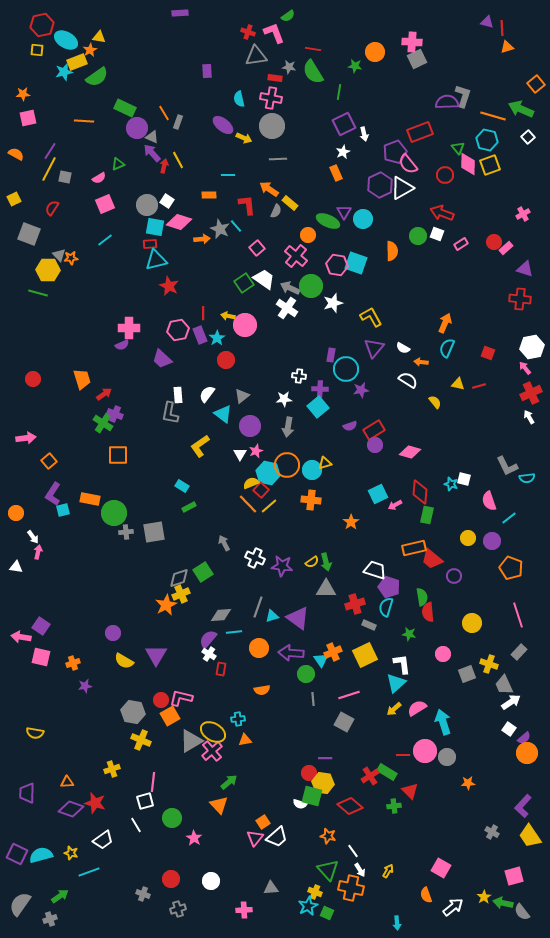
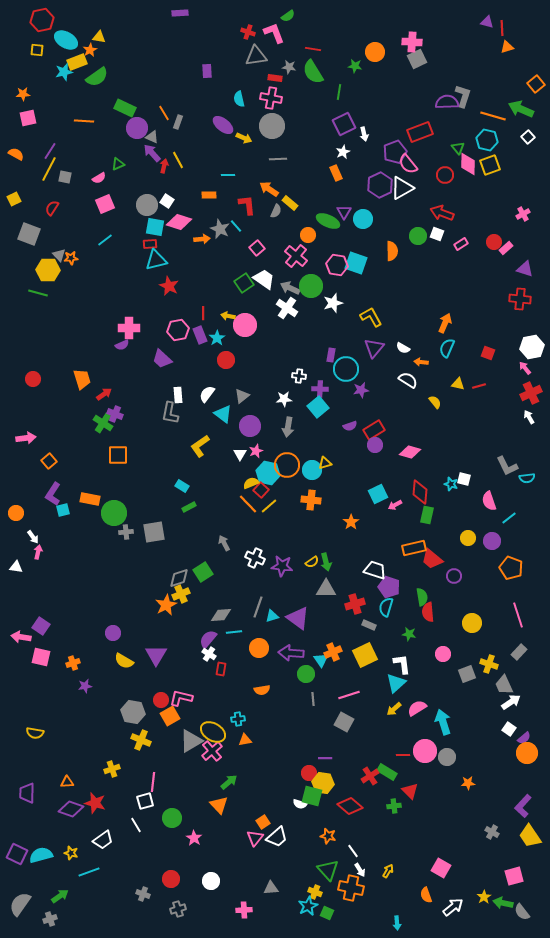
red hexagon at (42, 25): moved 5 px up
